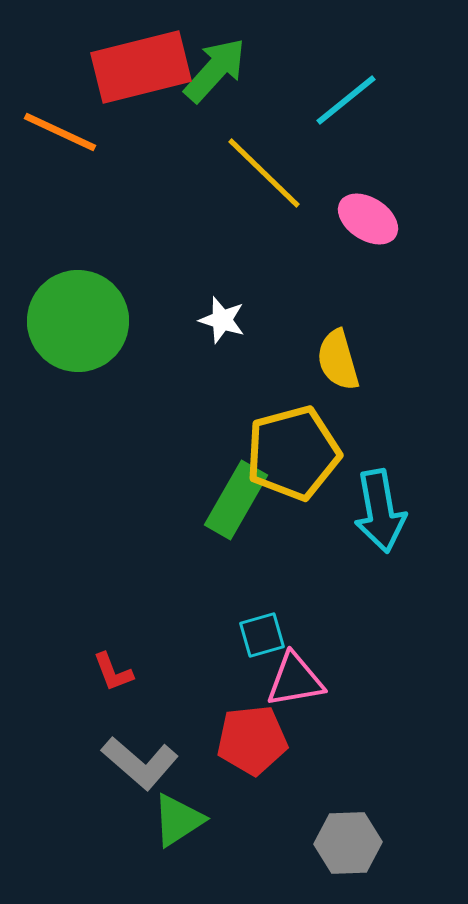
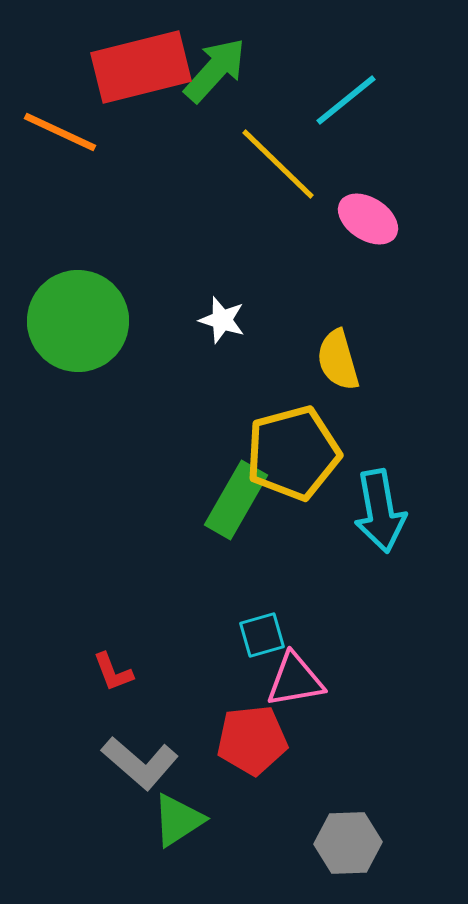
yellow line: moved 14 px right, 9 px up
